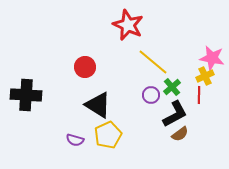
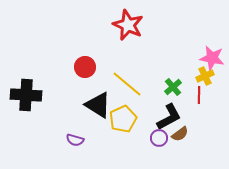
yellow line: moved 26 px left, 22 px down
green cross: moved 1 px right
purple circle: moved 8 px right, 43 px down
black L-shape: moved 6 px left, 3 px down
yellow pentagon: moved 15 px right, 16 px up
